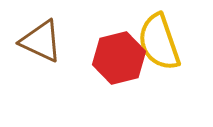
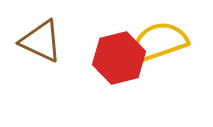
yellow semicircle: rotated 90 degrees clockwise
